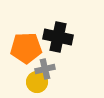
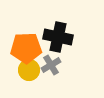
gray cross: moved 6 px right, 4 px up; rotated 18 degrees counterclockwise
yellow circle: moved 8 px left, 12 px up
